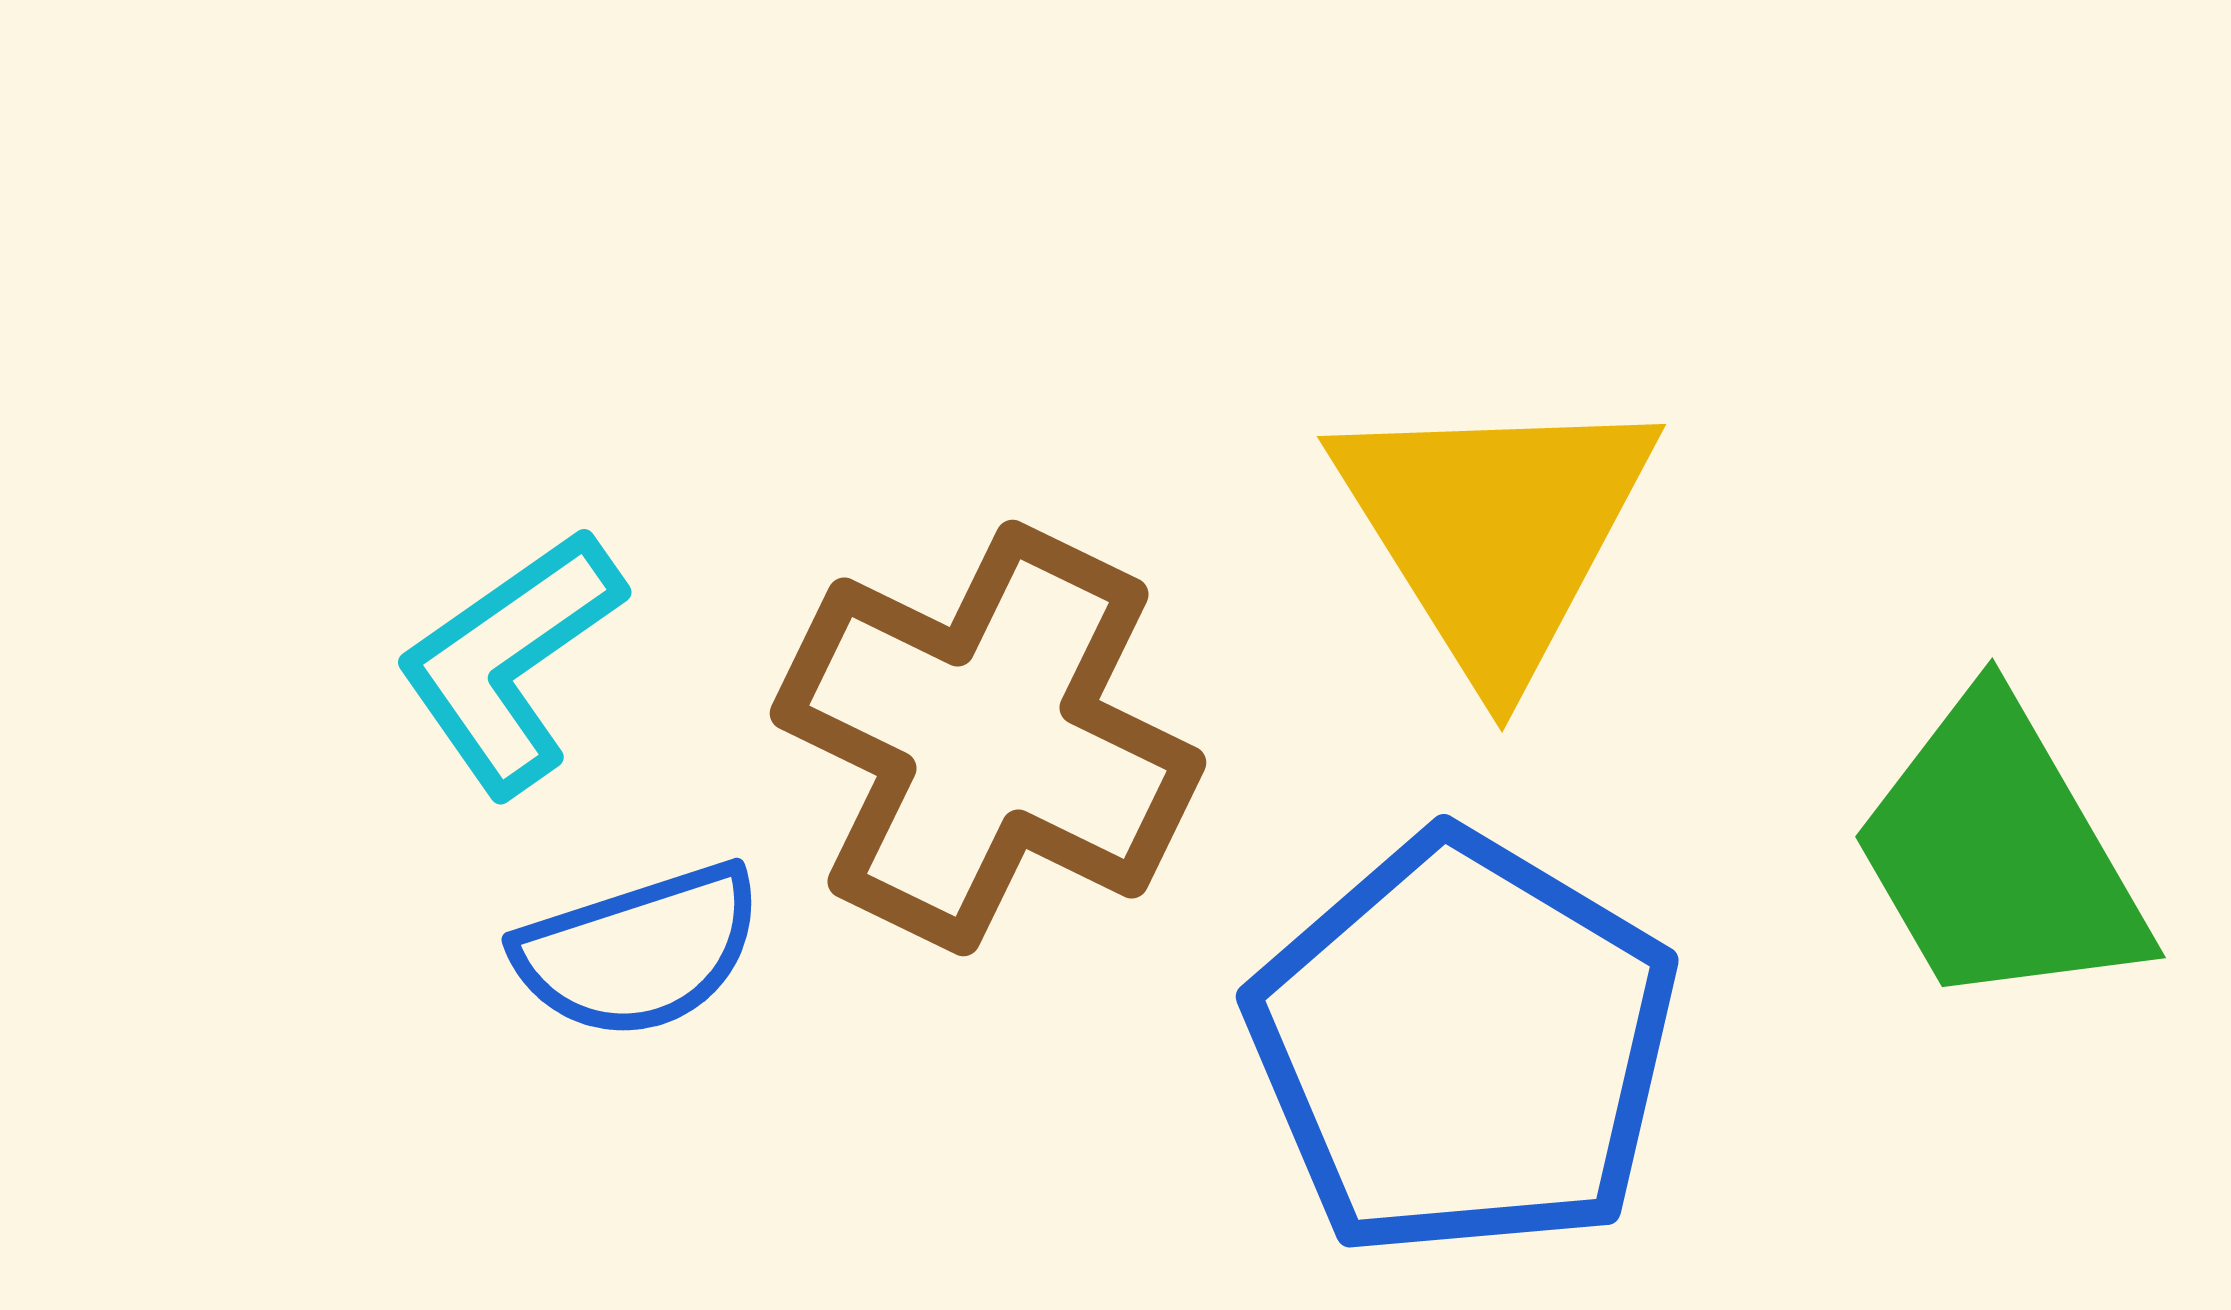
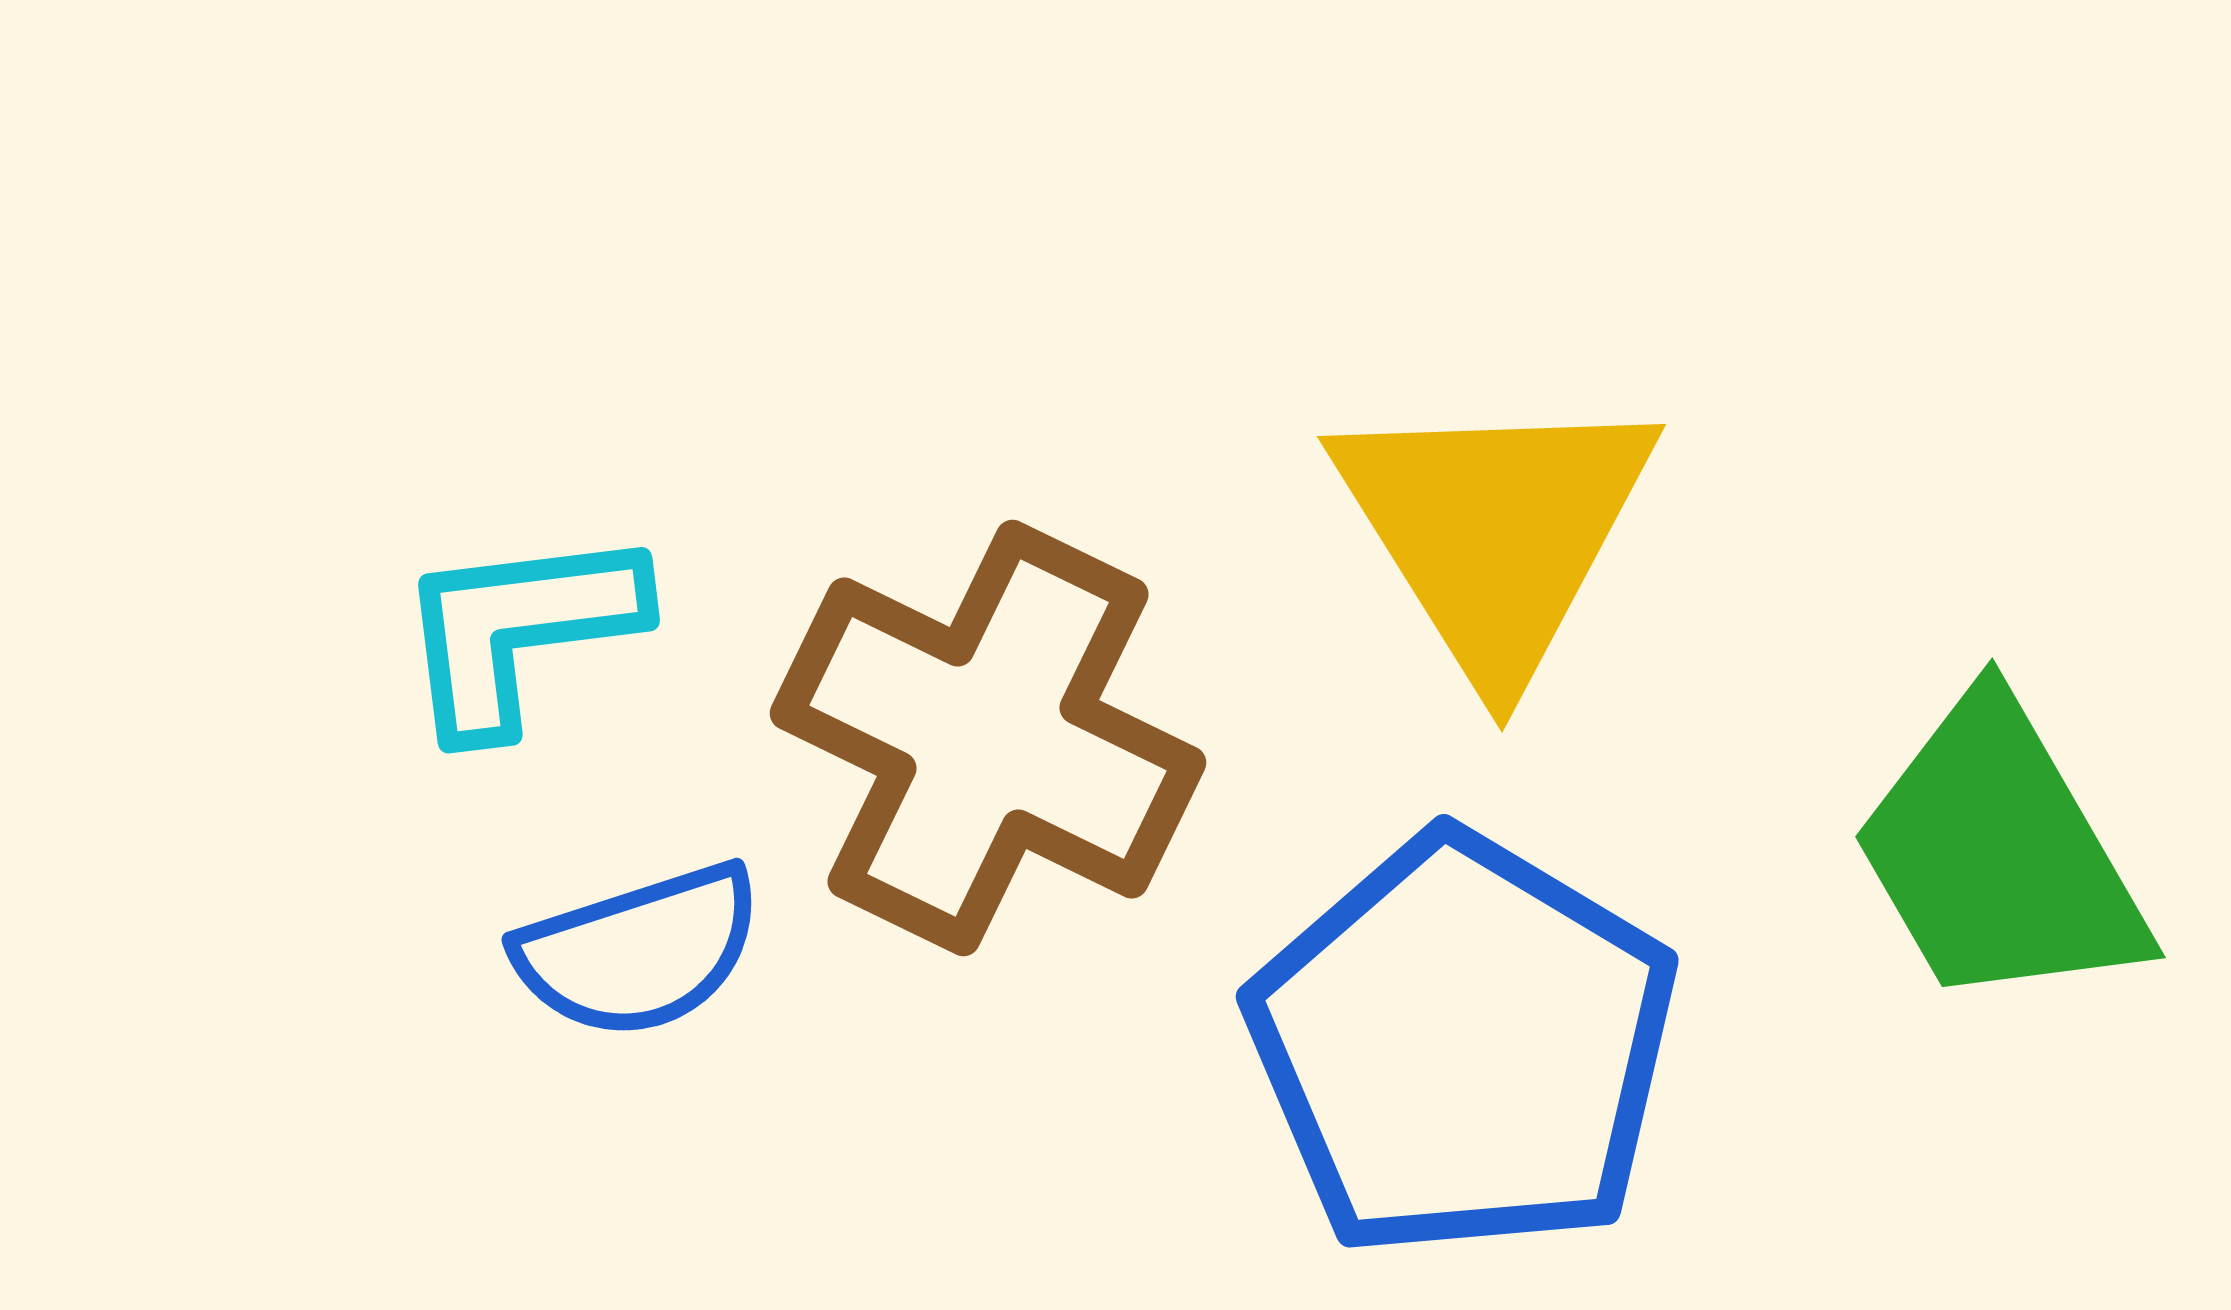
cyan L-shape: moved 9 px right, 31 px up; rotated 28 degrees clockwise
